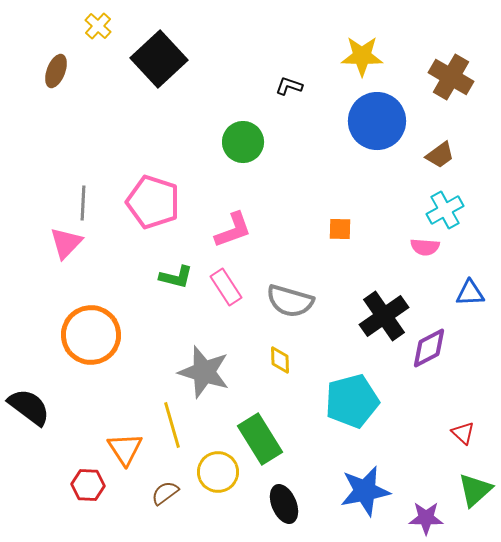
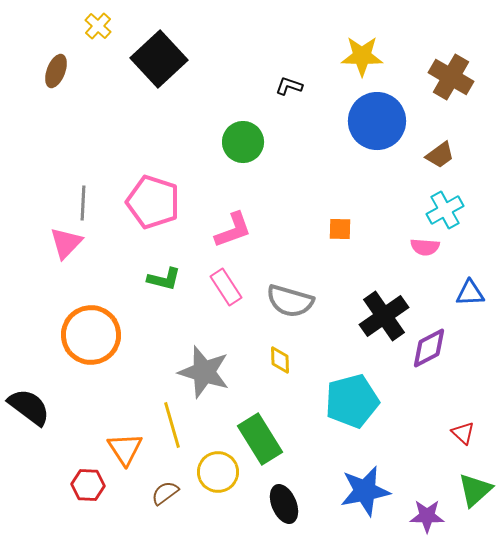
green L-shape: moved 12 px left, 2 px down
purple star: moved 1 px right, 2 px up
